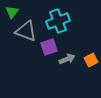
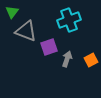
cyan cross: moved 11 px right, 1 px up
gray arrow: rotated 49 degrees counterclockwise
